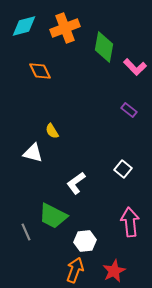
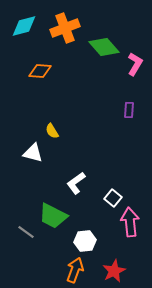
green diamond: rotated 52 degrees counterclockwise
pink L-shape: moved 3 px up; rotated 105 degrees counterclockwise
orange diamond: rotated 60 degrees counterclockwise
purple rectangle: rotated 56 degrees clockwise
white square: moved 10 px left, 29 px down
gray line: rotated 30 degrees counterclockwise
